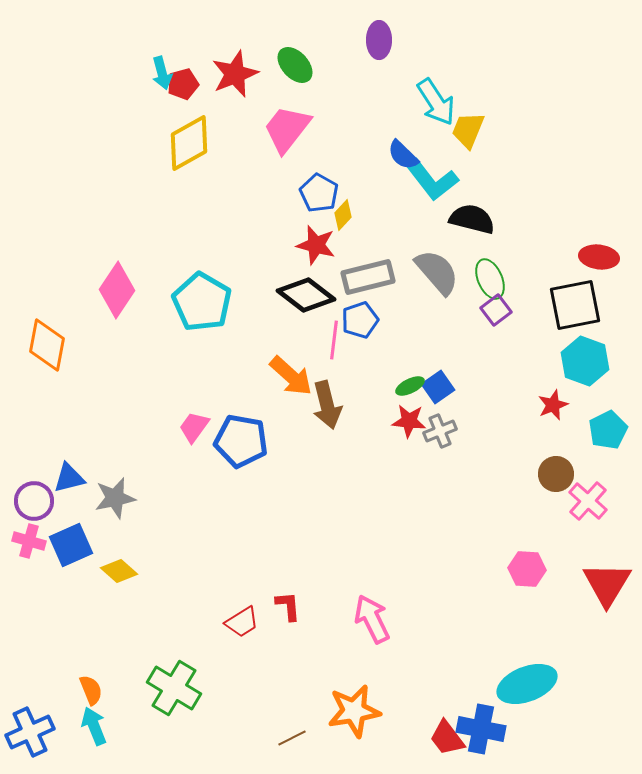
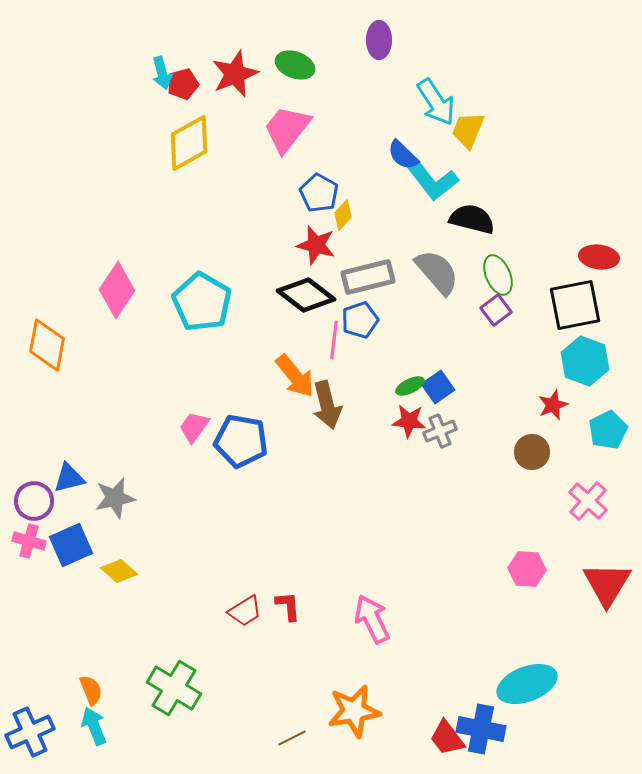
green ellipse at (295, 65): rotated 27 degrees counterclockwise
green ellipse at (490, 279): moved 8 px right, 4 px up
orange arrow at (291, 376): moved 4 px right; rotated 9 degrees clockwise
brown circle at (556, 474): moved 24 px left, 22 px up
red trapezoid at (242, 622): moved 3 px right, 11 px up
